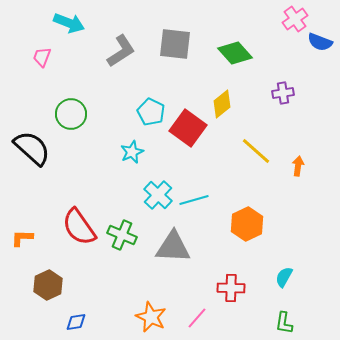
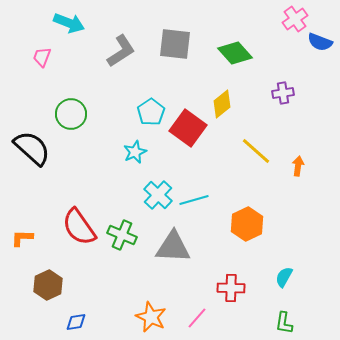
cyan pentagon: rotated 12 degrees clockwise
cyan star: moved 3 px right
